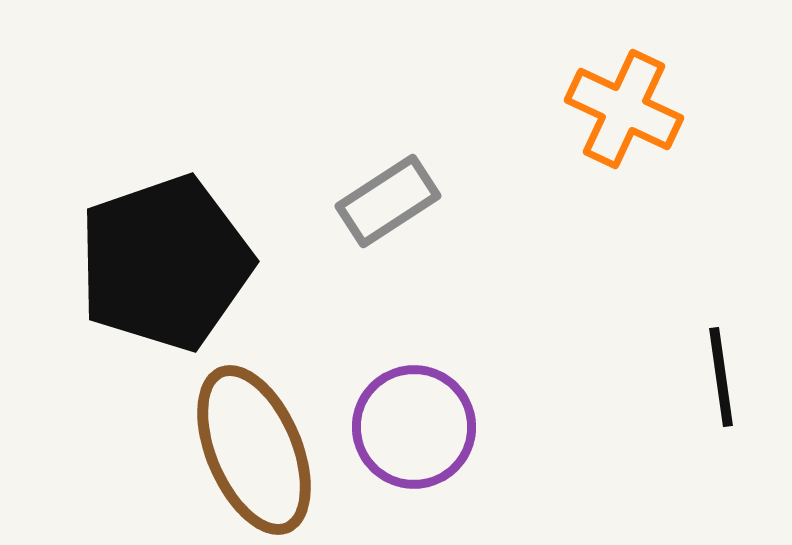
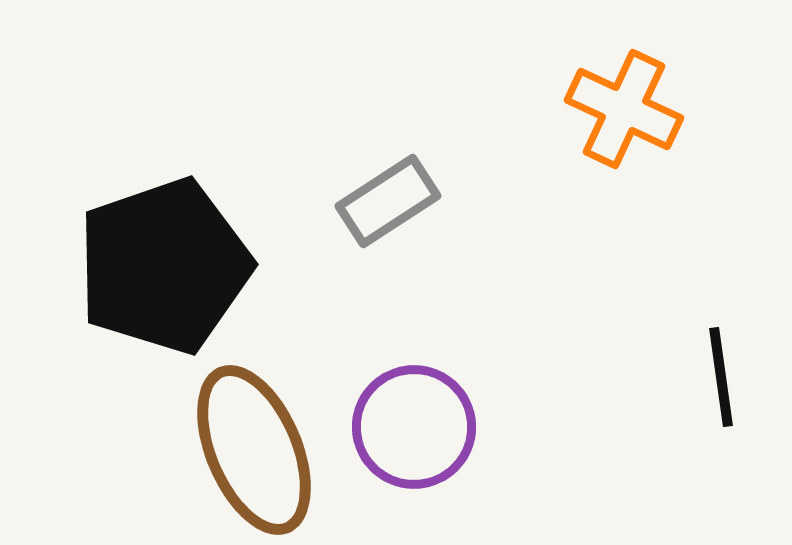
black pentagon: moved 1 px left, 3 px down
